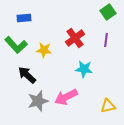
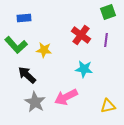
green square: rotated 14 degrees clockwise
red cross: moved 6 px right, 3 px up; rotated 18 degrees counterclockwise
gray star: moved 3 px left, 1 px down; rotated 25 degrees counterclockwise
